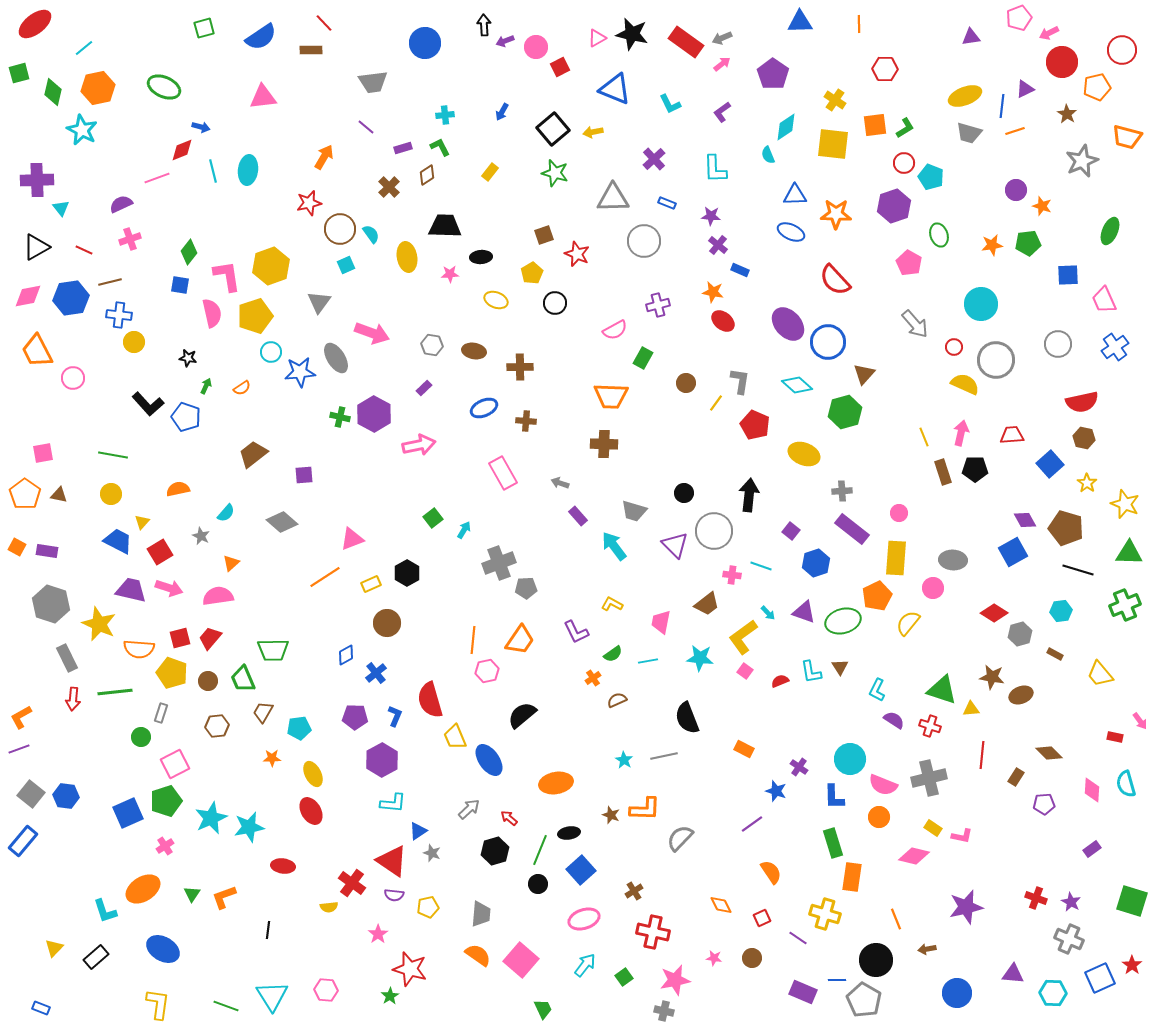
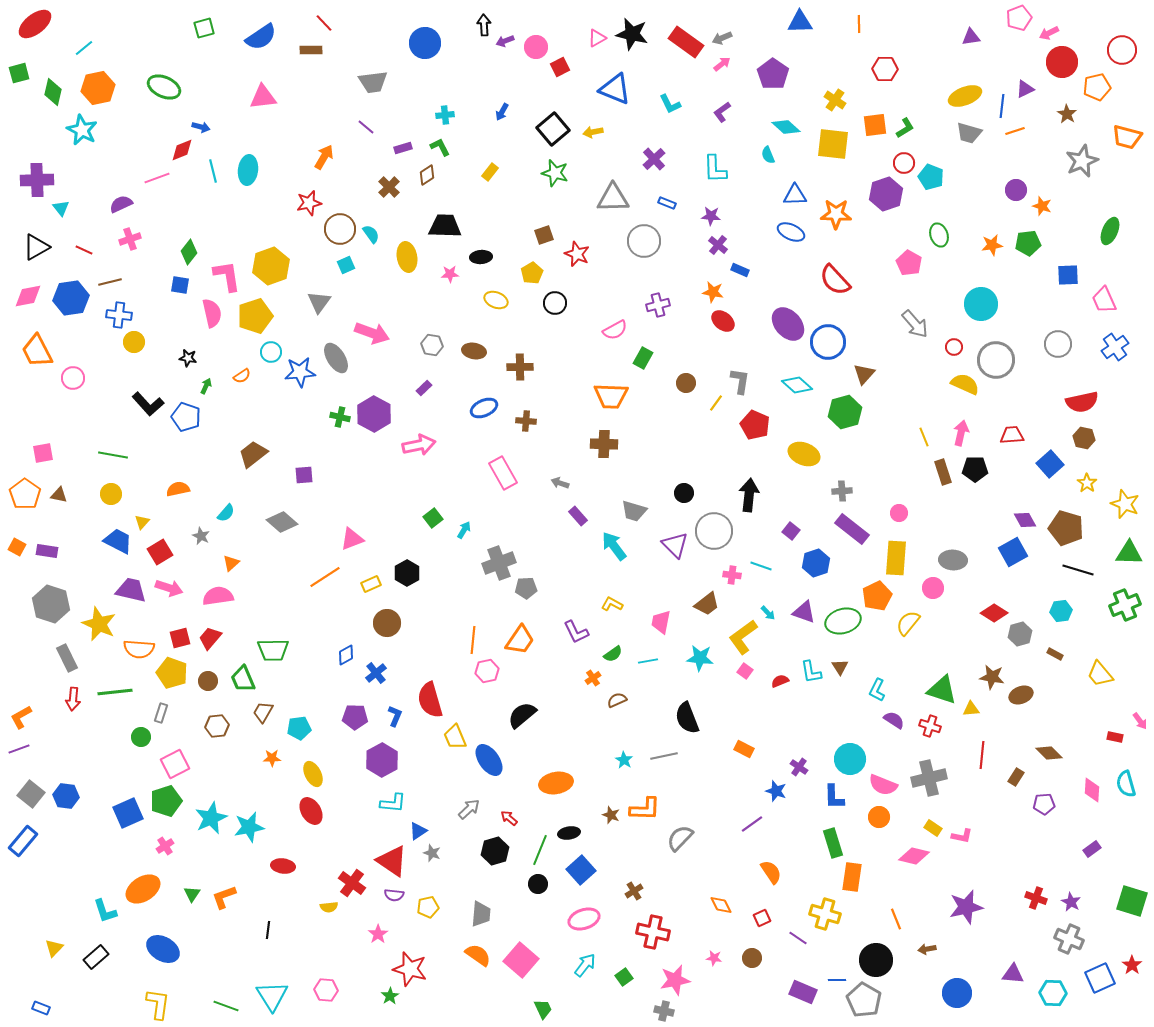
cyan diamond at (786, 127): rotated 76 degrees clockwise
purple hexagon at (894, 206): moved 8 px left, 12 px up
orange semicircle at (242, 388): moved 12 px up
